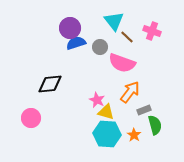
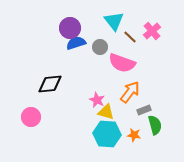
pink cross: rotated 30 degrees clockwise
brown line: moved 3 px right
pink circle: moved 1 px up
orange star: rotated 24 degrees counterclockwise
